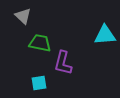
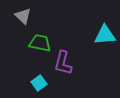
cyan square: rotated 28 degrees counterclockwise
